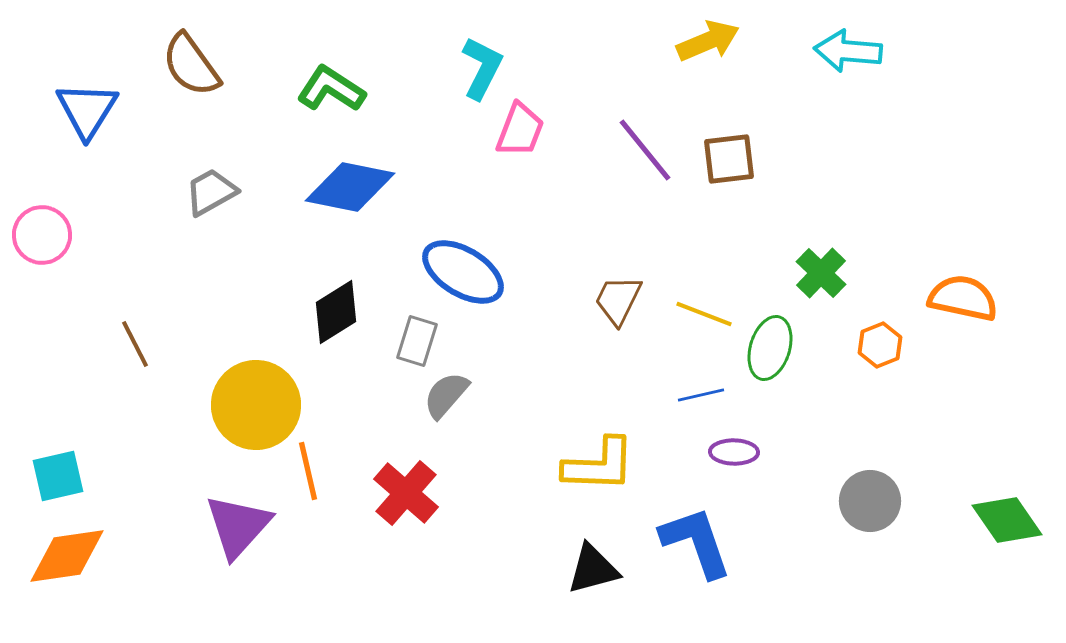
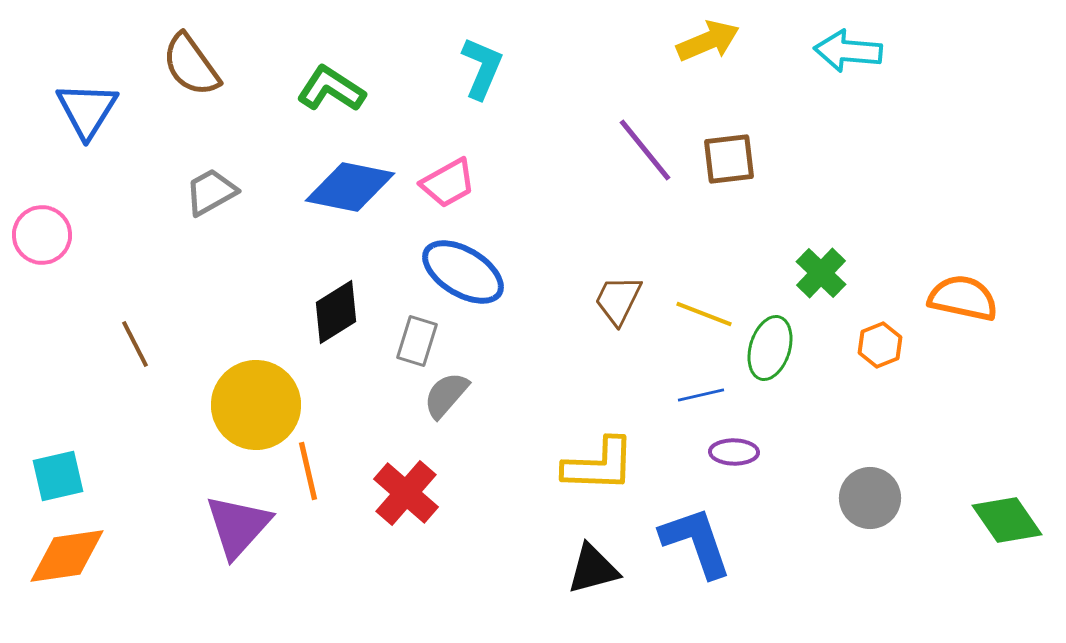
cyan L-shape: rotated 4 degrees counterclockwise
pink trapezoid: moved 72 px left, 53 px down; rotated 40 degrees clockwise
gray circle: moved 3 px up
